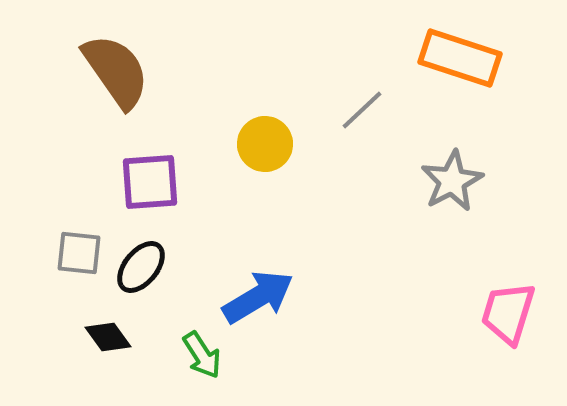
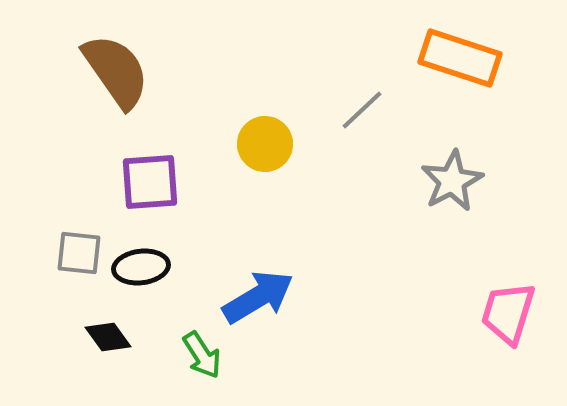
black ellipse: rotated 44 degrees clockwise
